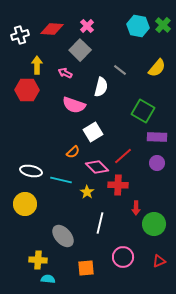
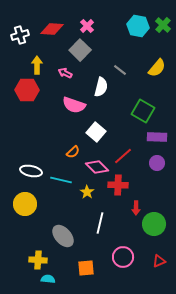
white square: moved 3 px right; rotated 18 degrees counterclockwise
